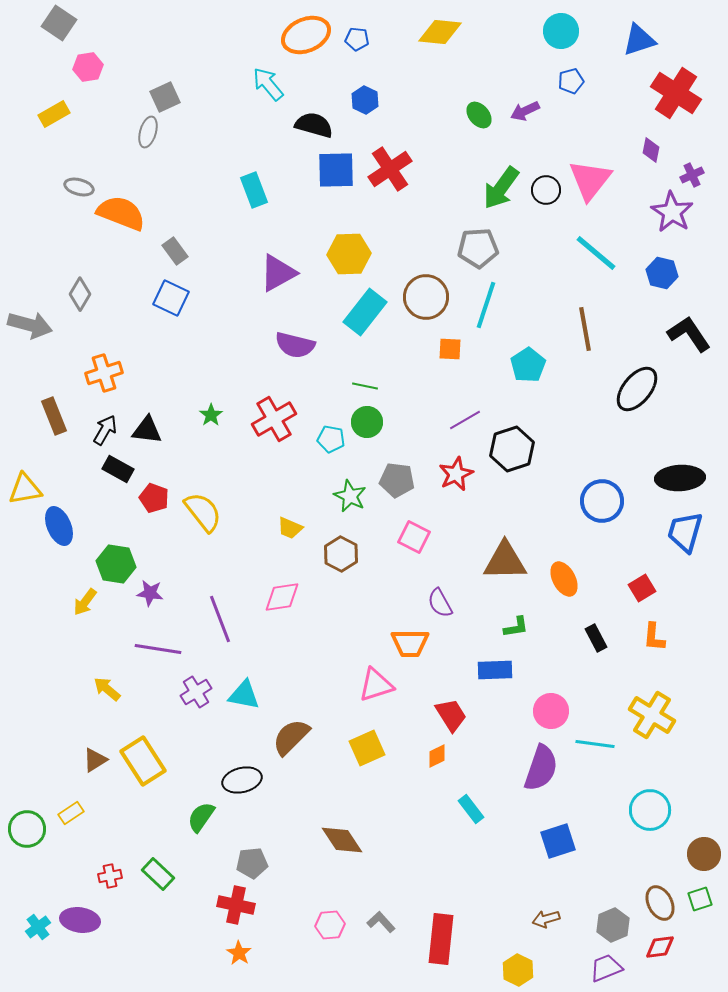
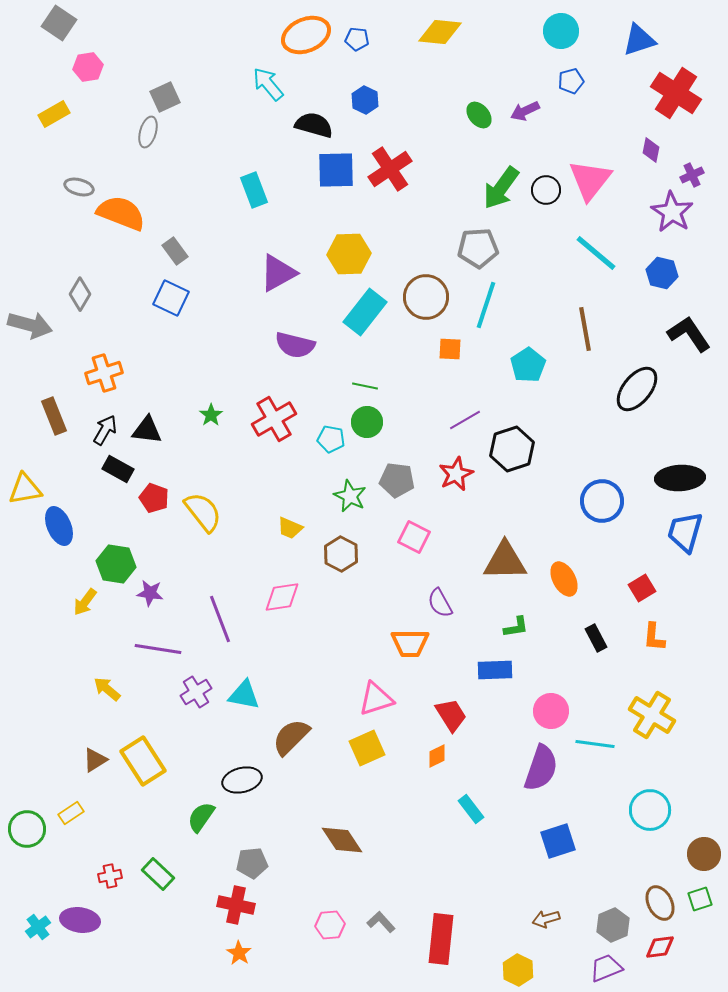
pink triangle at (376, 685): moved 14 px down
